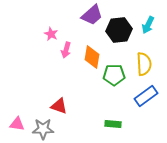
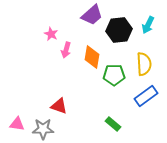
green rectangle: rotated 35 degrees clockwise
